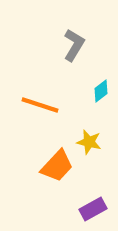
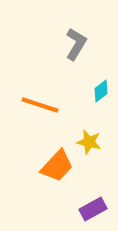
gray L-shape: moved 2 px right, 1 px up
